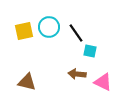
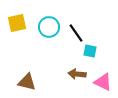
yellow square: moved 7 px left, 8 px up
